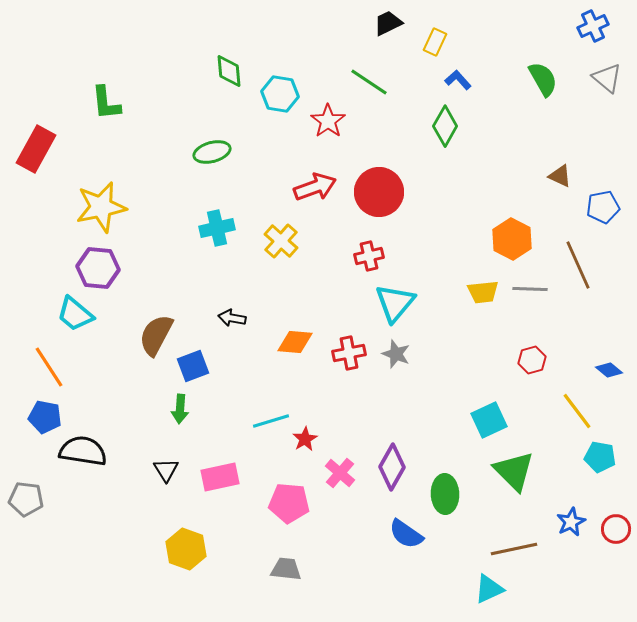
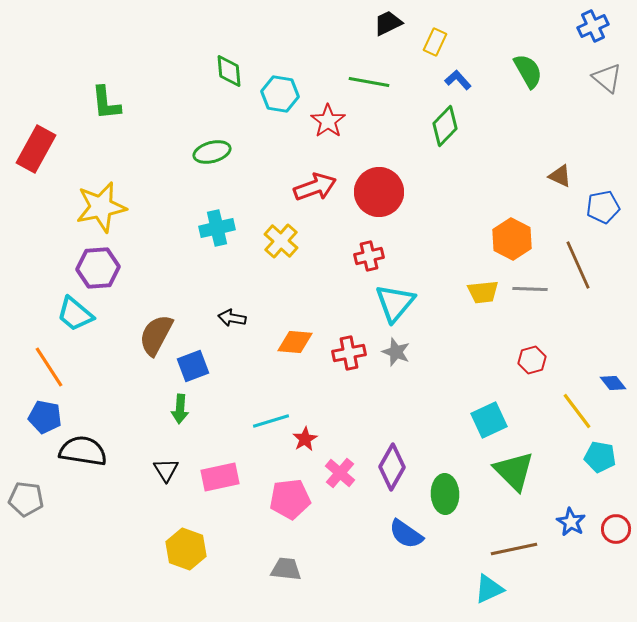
green semicircle at (543, 79): moved 15 px left, 8 px up
green line at (369, 82): rotated 24 degrees counterclockwise
green diamond at (445, 126): rotated 15 degrees clockwise
purple hexagon at (98, 268): rotated 9 degrees counterclockwise
gray star at (396, 354): moved 2 px up
blue diamond at (609, 370): moved 4 px right, 13 px down; rotated 12 degrees clockwise
pink pentagon at (289, 503): moved 1 px right, 4 px up; rotated 12 degrees counterclockwise
blue star at (571, 522): rotated 16 degrees counterclockwise
